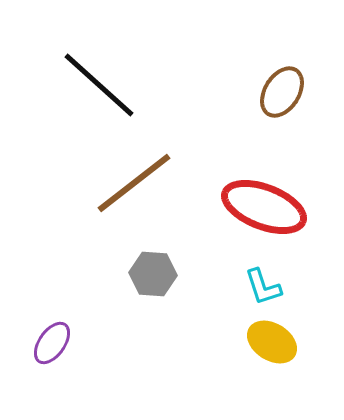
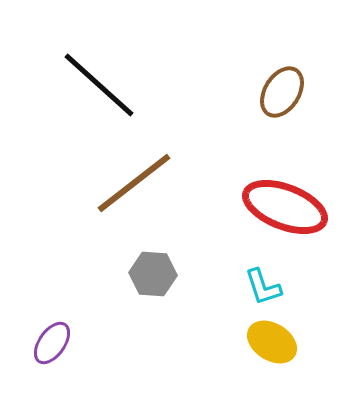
red ellipse: moved 21 px right
